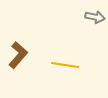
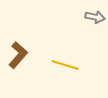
yellow line: rotated 8 degrees clockwise
